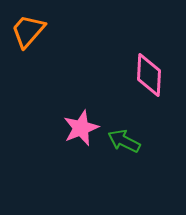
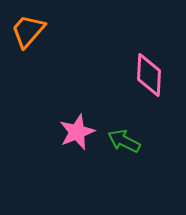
pink star: moved 4 px left, 4 px down
